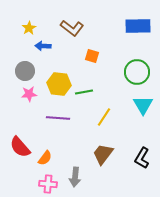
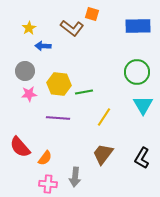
orange square: moved 42 px up
